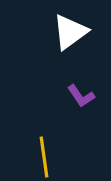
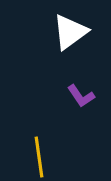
yellow line: moved 5 px left
